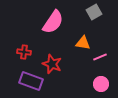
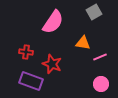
red cross: moved 2 px right
